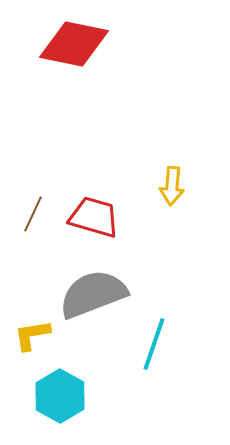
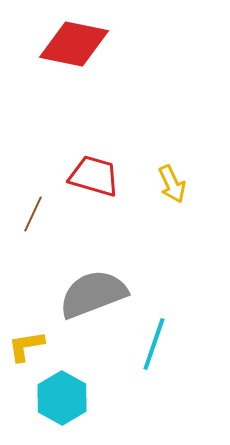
yellow arrow: moved 2 px up; rotated 30 degrees counterclockwise
red trapezoid: moved 41 px up
yellow L-shape: moved 6 px left, 11 px down
cyan hexagon: moved 2 px right, 2 px down
